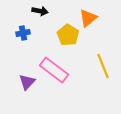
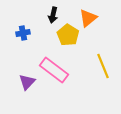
black arrow: moved 13 px right, 4 px down; rotated 91 degrees clockwise
